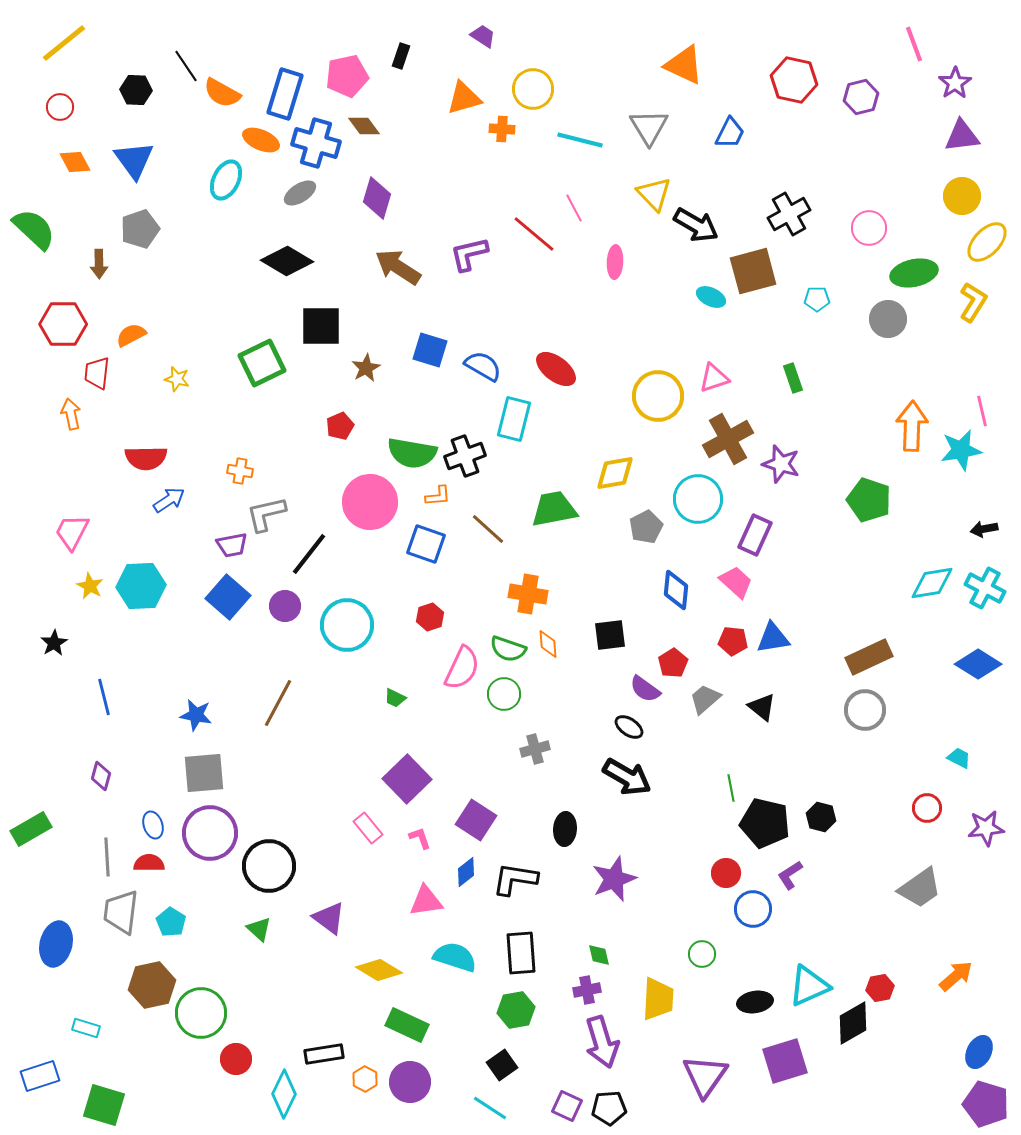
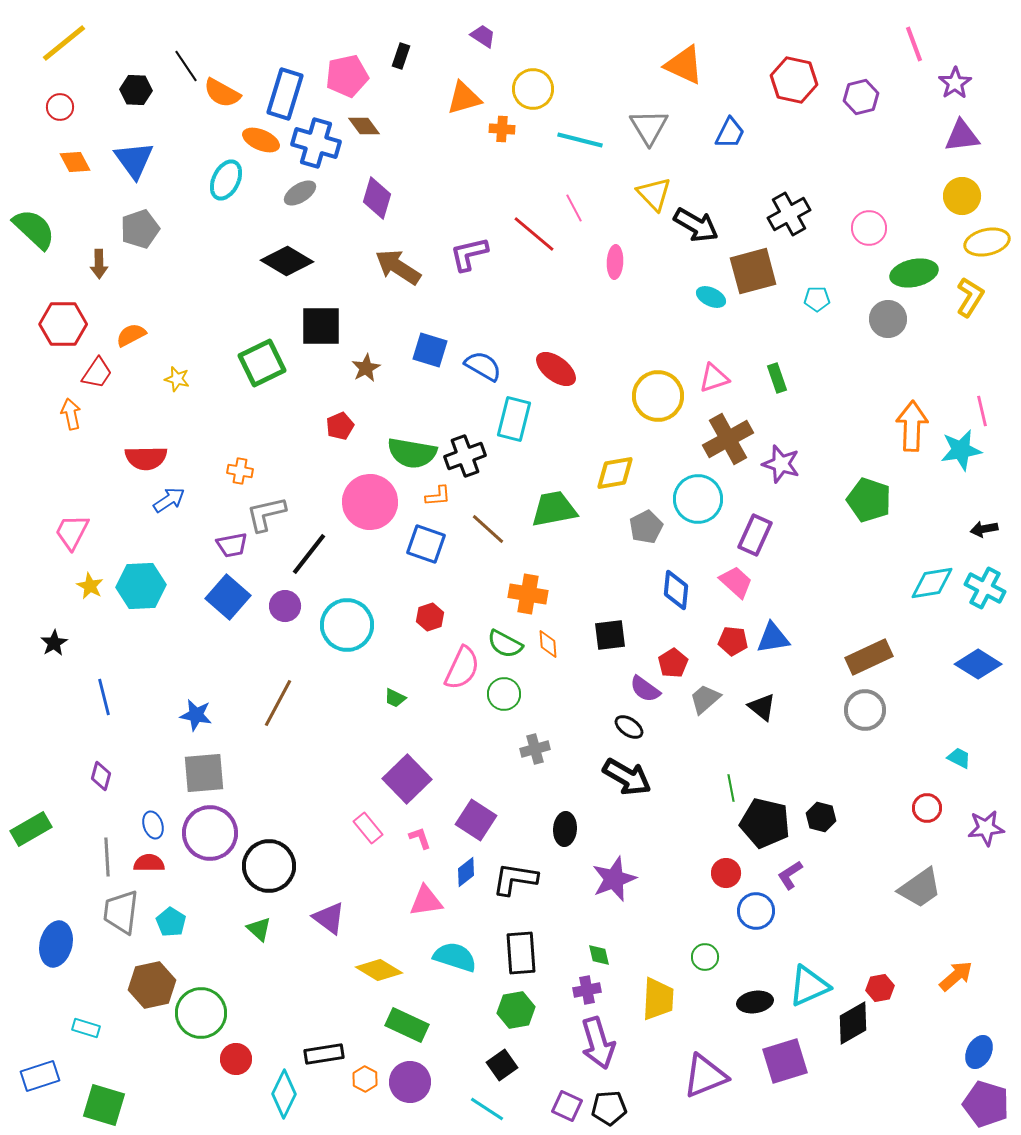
yellow ellipse at (987, 242): rotated 33 degrees clockwise
yellow L-shape at (973, 302): moved 3 px left, 5 px up
red trapezoid at (97, 373): rotated 152 degrees counterclockwise
green rectangle at (793, 378): moved 16 px left
green semicircle at (508, 649): moved 3 px left, 5 px up; rotated 9 degrees clockwise
blue circle at (753, 909): moved 3 px right, 2 px down
green circle at (702, 954): moved 3 px right, 3 px down
purple arrow at (602, 1042): moved 4 px left, 1 px down
purple triangle at (705, 1076): rotated 33 degrees clockwise
cyan line at (490, 1108): moved 3 px left, 1 px down
